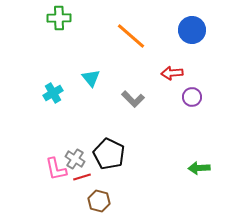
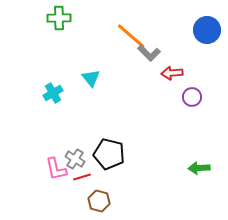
blue circle: moved 15 px right
gray L-shape: moved 16 px right, 46 px up
black pentagon: rotated 12 degrees counterclockwise
